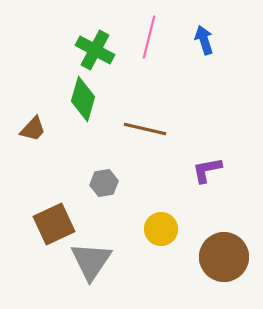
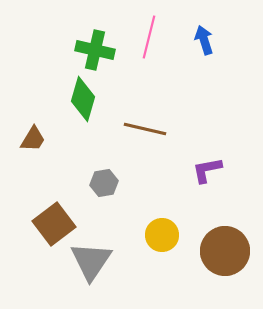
green cross: rotated 15 degrees counterclockwise
brown trapezoid: moved 10 px down; rotated 12 degrees counterclockwise
brown square: rotated 12 degrees counterclockwise
yellow circle: moved 1 px right, 6 px down
brown circle: moved 1 px right, 6 px up
